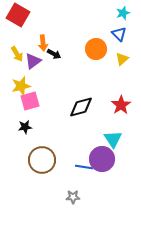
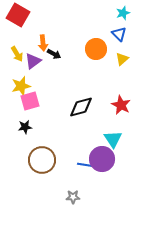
red star: rotated 12 degrees counterclockwise
blue line: moved 2 px right, 2 px up
